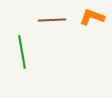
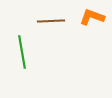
brown line: moved 1 px left, 1 px down
